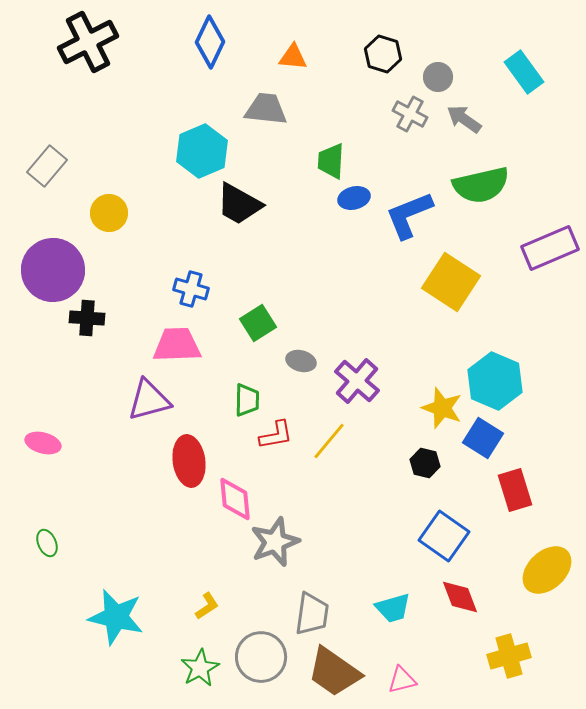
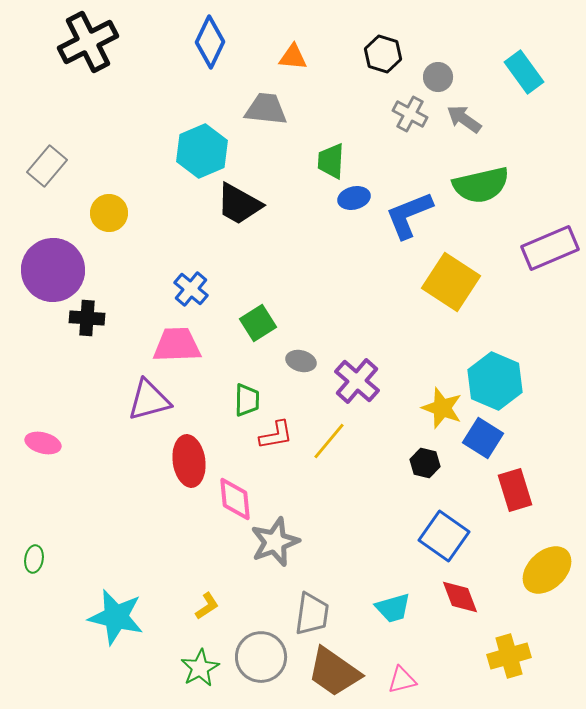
blue cross at (191, 289): rotated 24 degrees clockwise
green ellipse at (47, 543): moved 13 px left, 16 px down; rotated 32 degrees clockwise
